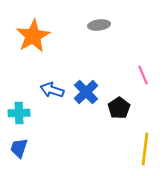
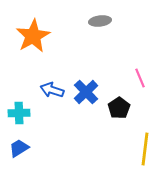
gray ellipse: moved 1 px right, 4 px up
pink line: moved 3 px left, 3 px down
blue trapezoid: rotated 40 degrees clockwise
